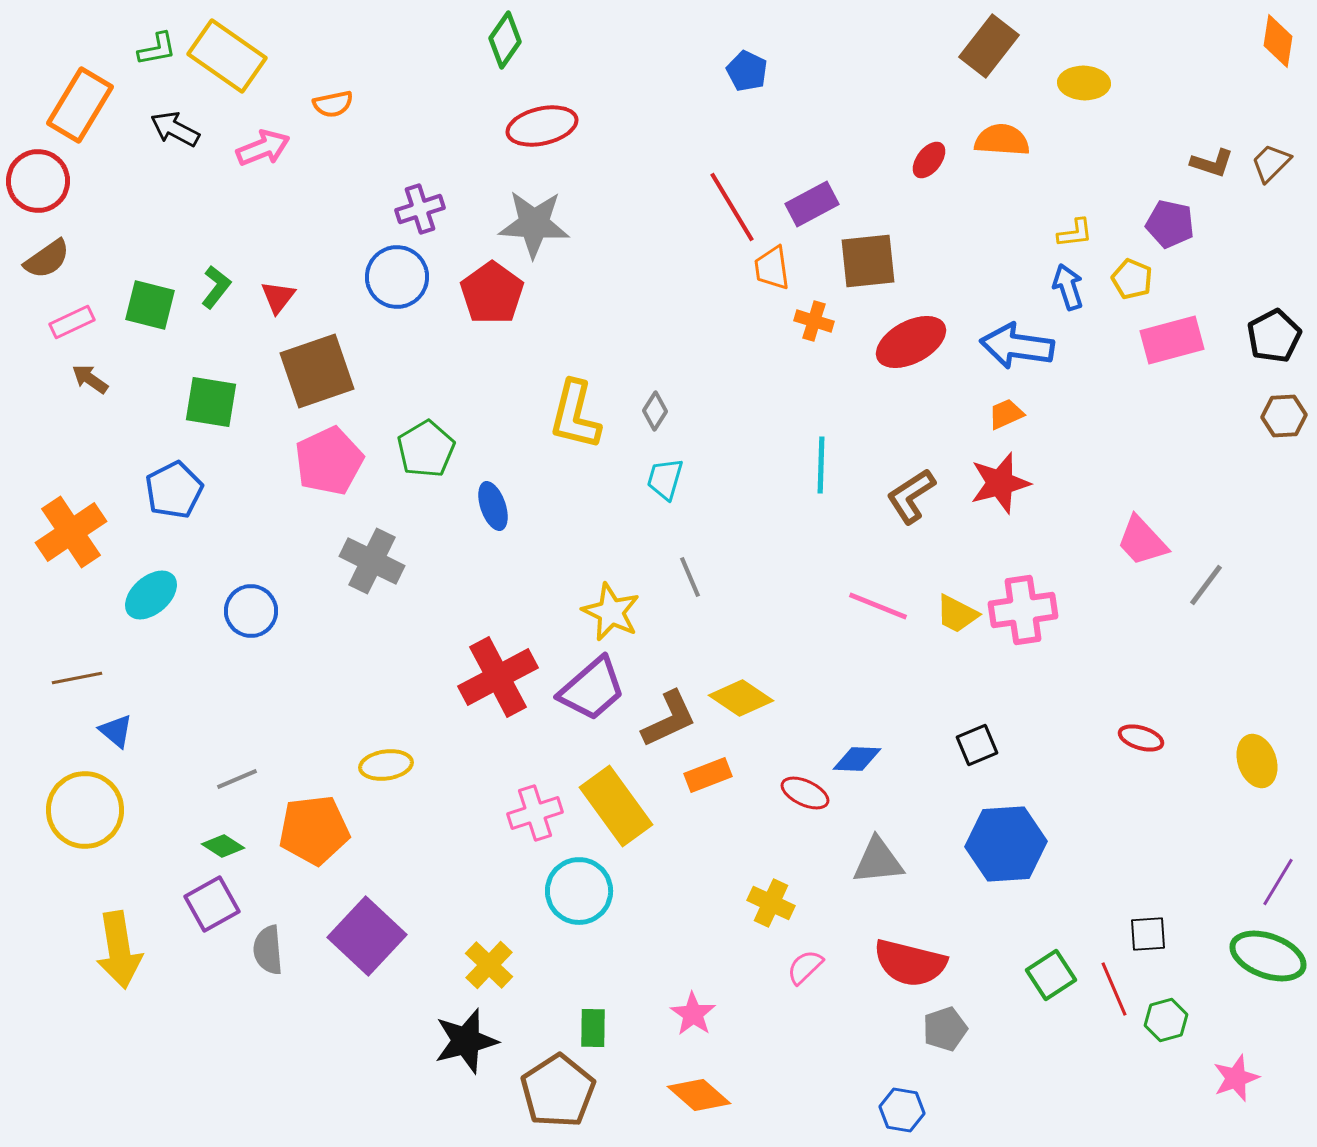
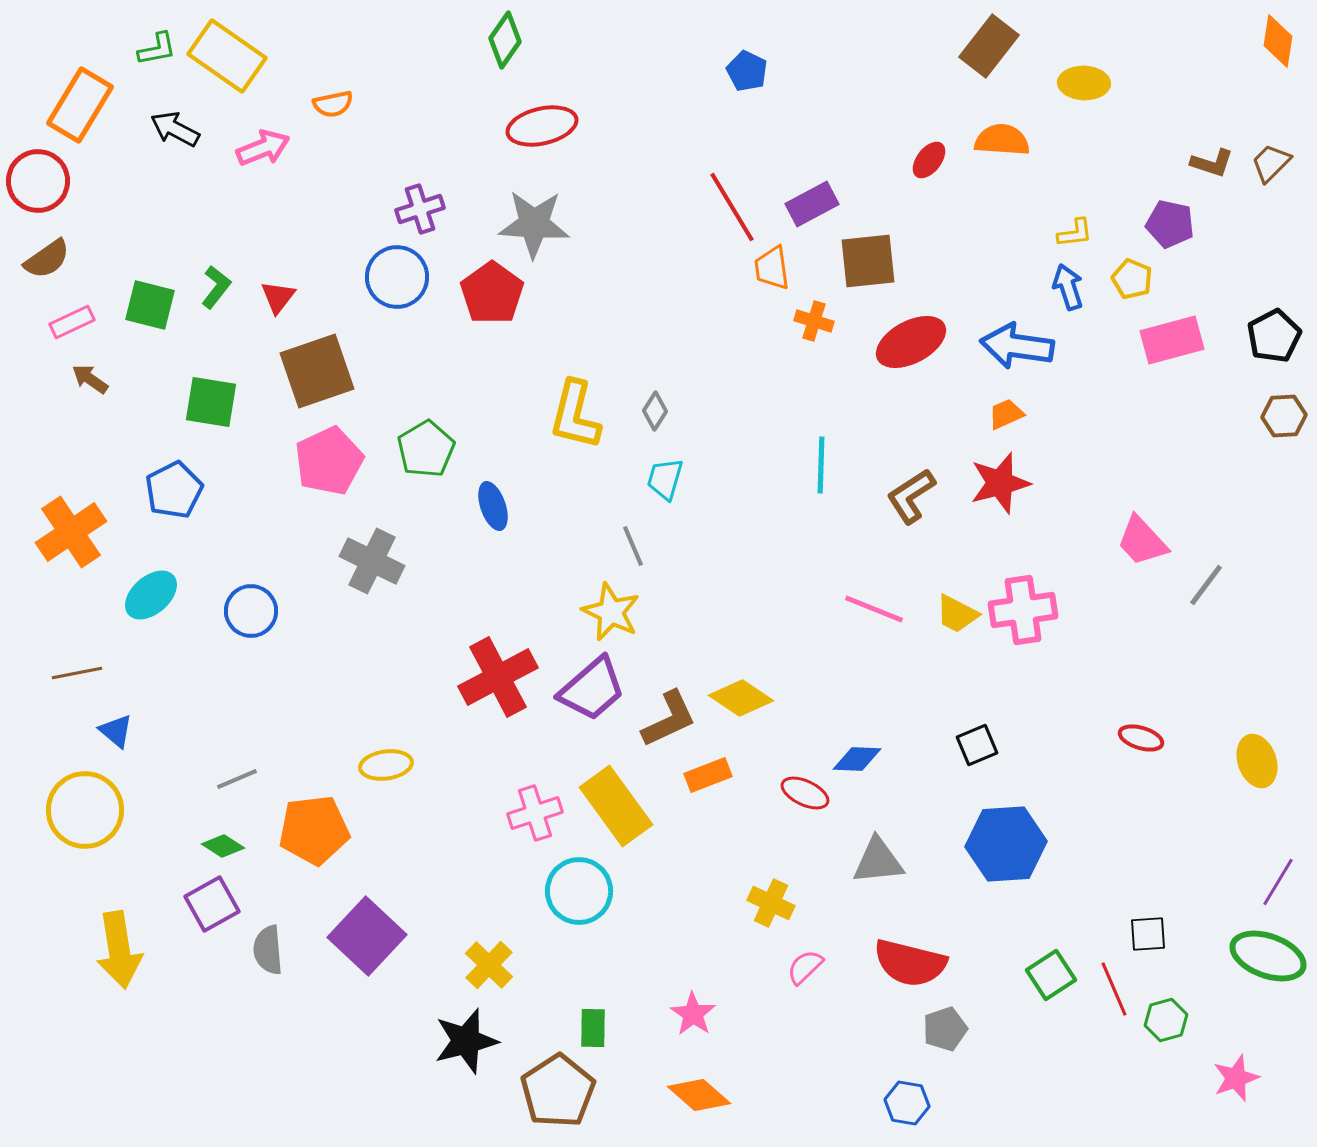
gray line at (690, 577): moved 57 px left, 31 px up
pink line at (878, 606): moved 4 px left, 3 px down
brown line at (77, 678): moved 5 px up
blue hexagon at (902, 1110): moved 5 px right, 7 px up
